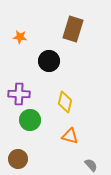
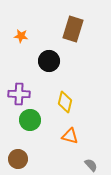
orange star: moved 1 px right, 1 px up
